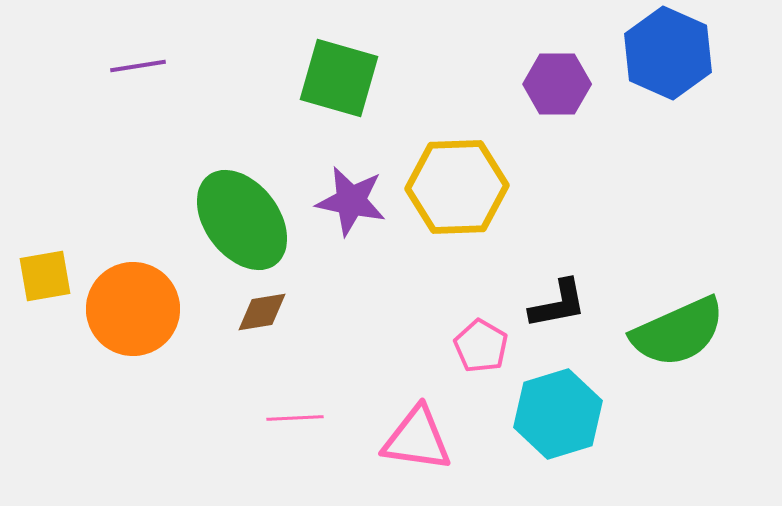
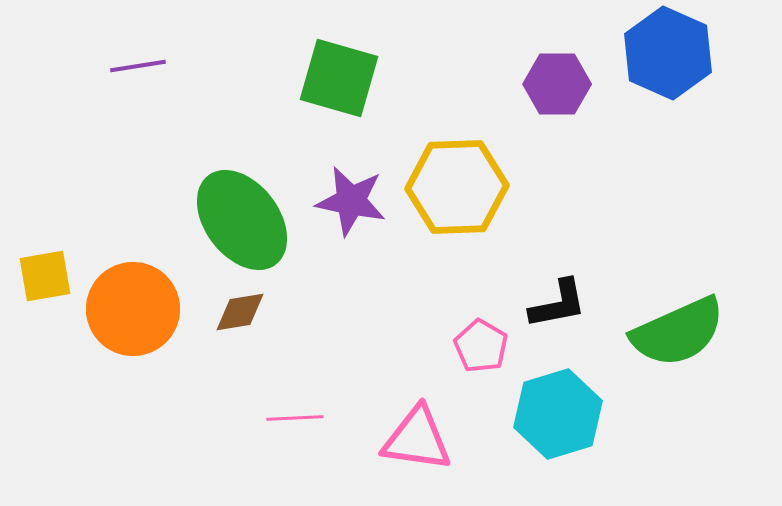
brown diamond: moved 22 px left
